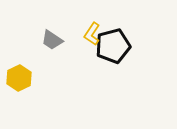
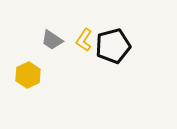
yellow L-shape: moved 8 px left, 6 px down
yellow hexagon: moved 9 px right, 3 px up
